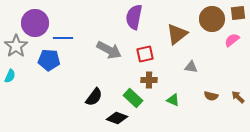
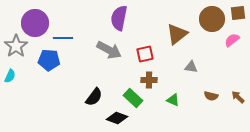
purple semicircle: moved 15 px left, 1 px down
